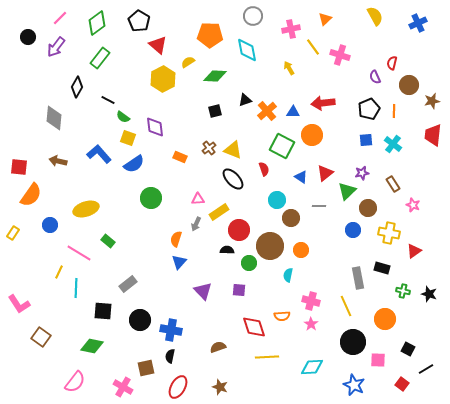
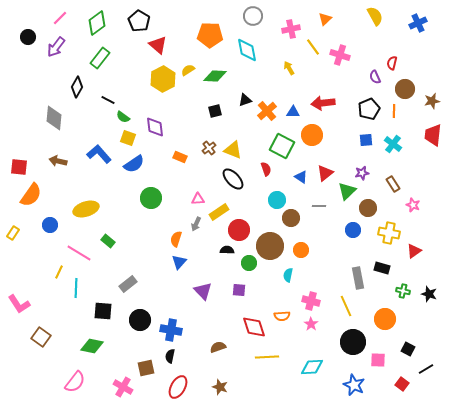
yellow semicircle at (188, 62): moved 8 px down
brown circle at (409, 85): moved 4 px left, 4 px down
red semicircle at (264, 169): moved 2 px right
